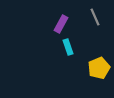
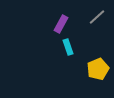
gray line: moved 2 px right; rotated 72 degrees clockwise
yellow pentagon: moved 1 px left, 1 px down
